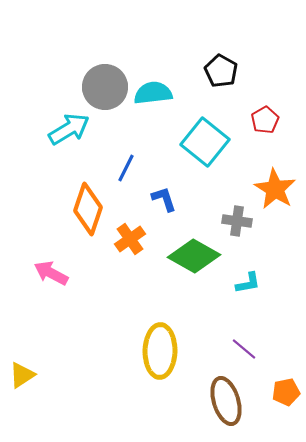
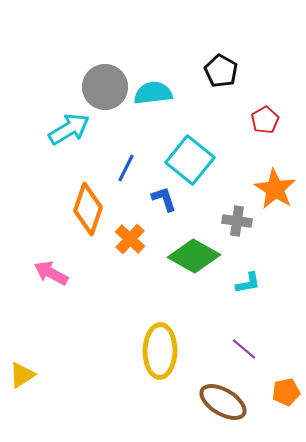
cyan square: moved 15 px left, 18 px down
orange cross: rotated 12 degrees counterclockwise
brown ellipse: moved 3 px left, 1 px down; rotated 42 degrees counterclockwise
